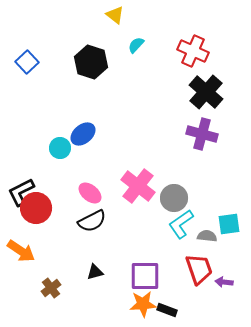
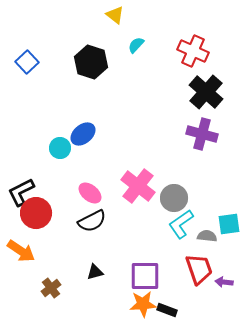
red circle: moved 5 px down
